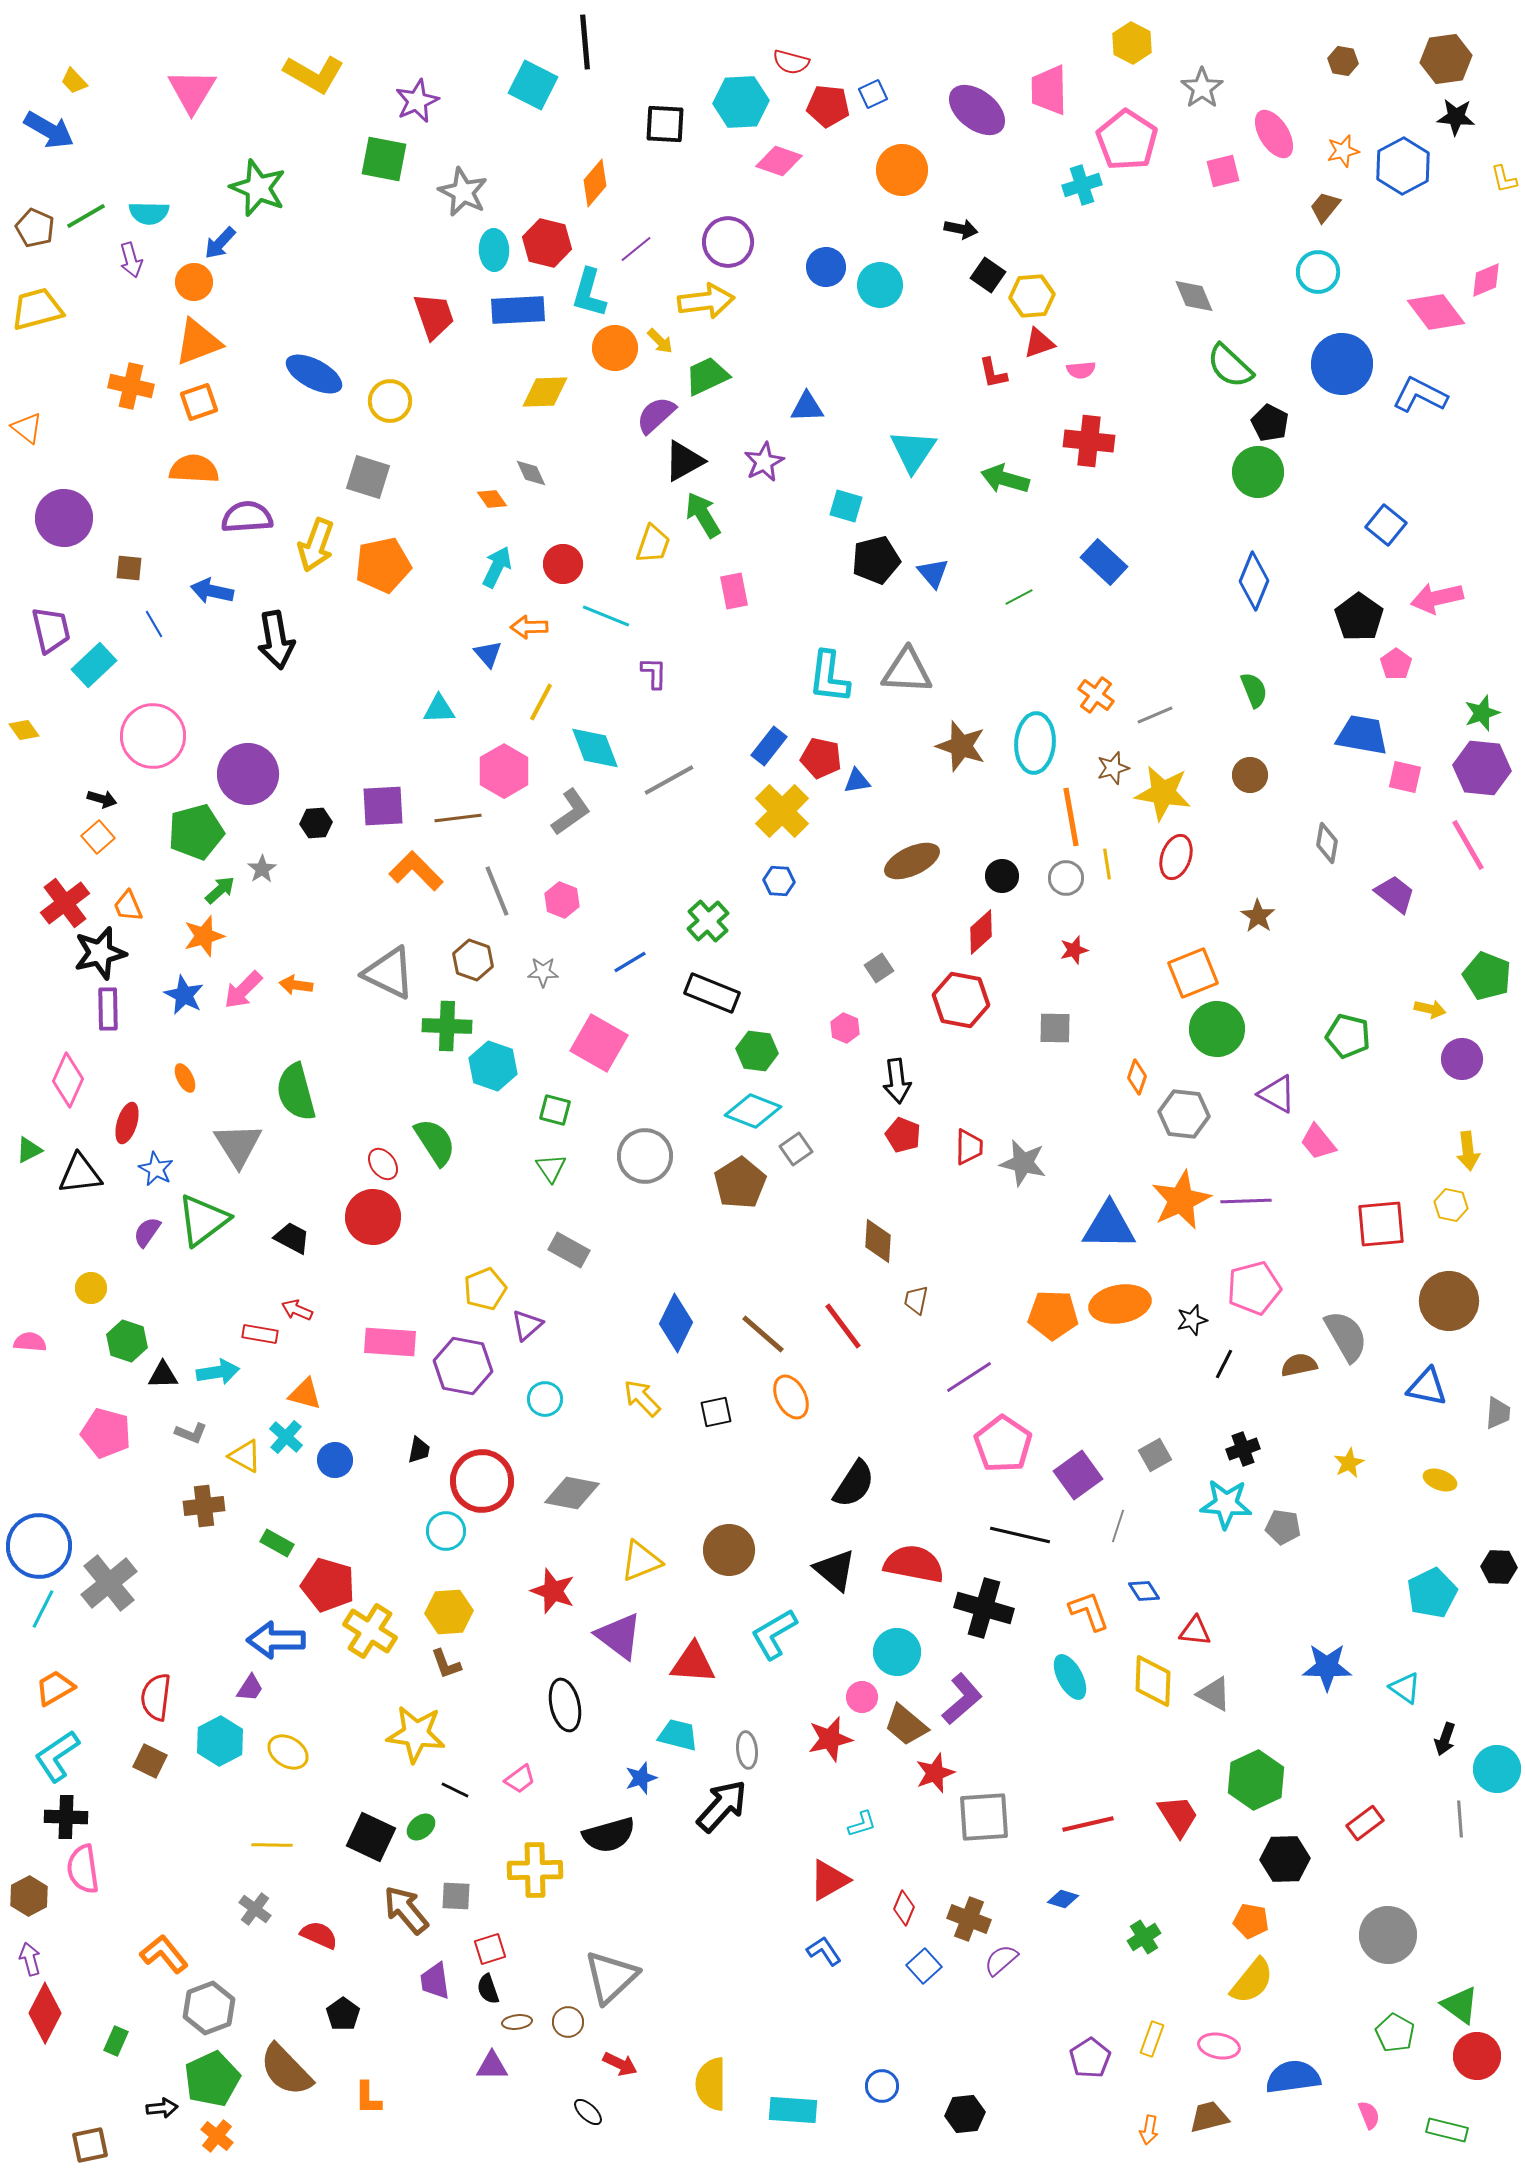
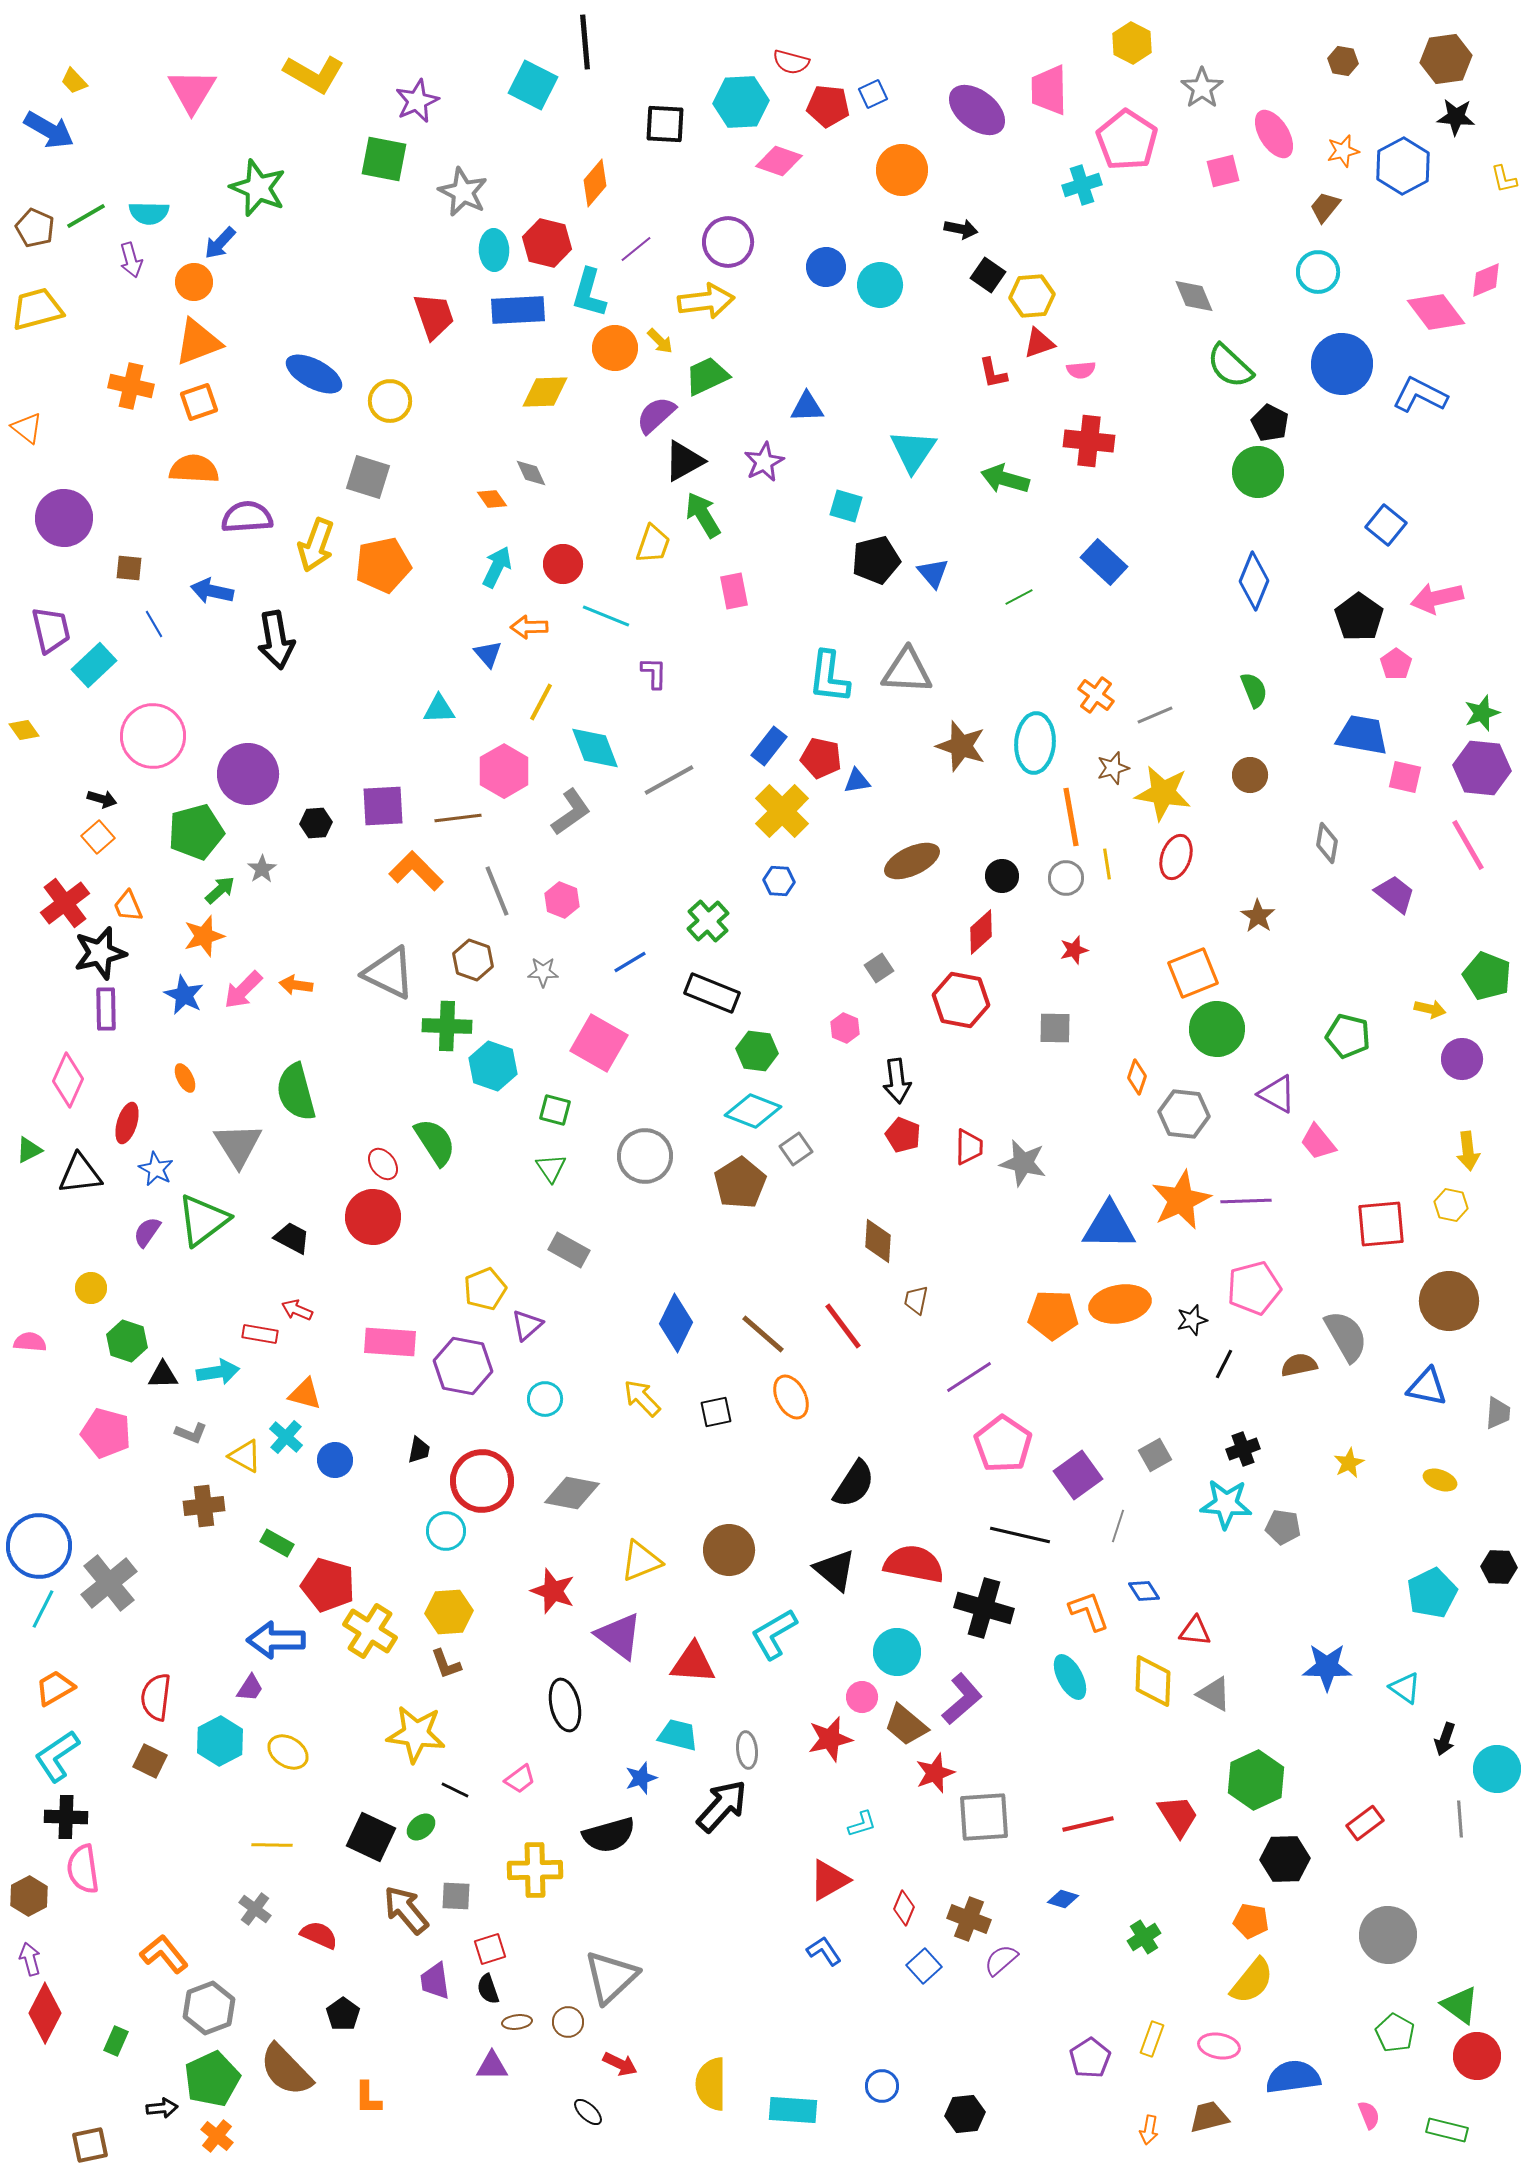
purple rectangle at (108, 1009): moved 2 px left
